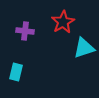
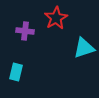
red star: moved 7 px left, 4 px up
